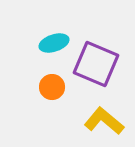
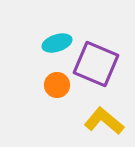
cyan ellipse: moved 3 px right
orange circle: moved 5 px right, 2 px up
